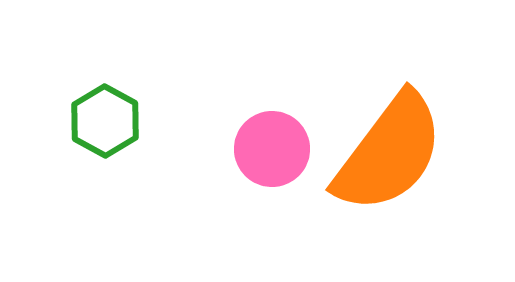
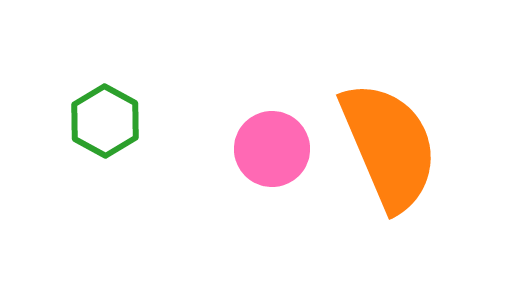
orange semicircle: moved 7 px up; rotated 60 degrees counterclockwise
